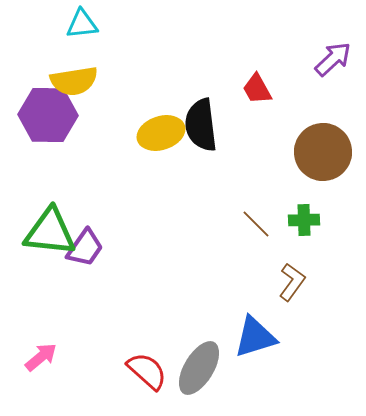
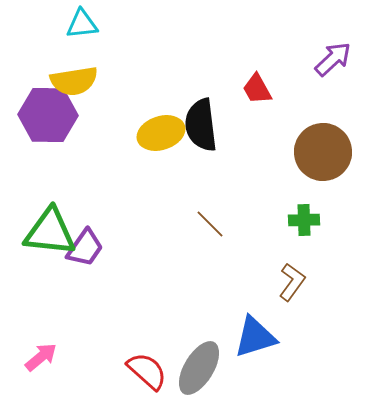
brown line: moved 46 px left
